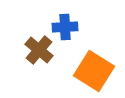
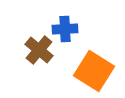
blue cross: moved 2 px down
